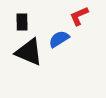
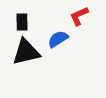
blue semicircle: moved 1 px left
black triangle: moved 3 px left; rotated 36 degrees counterclockwise
